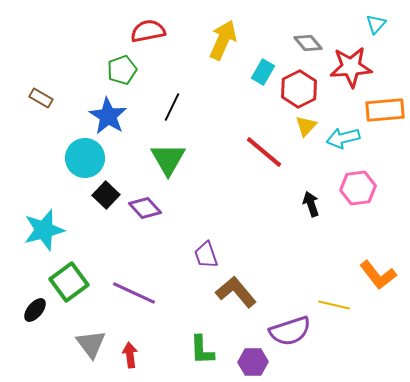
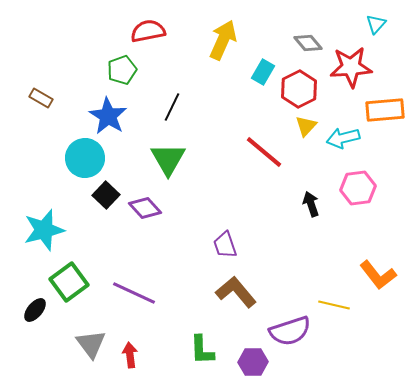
purple trapezoid: moved 19 px right, 10 px up
